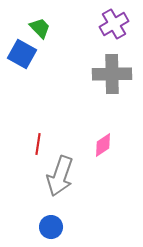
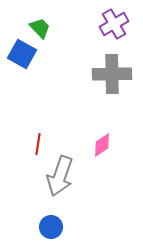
pink diamond: moved 1 px left
